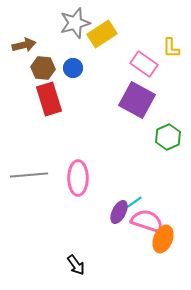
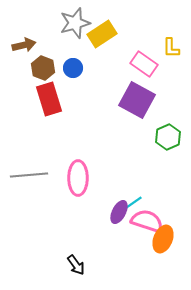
brown hexagon: rotated 15 degrees clockwise
